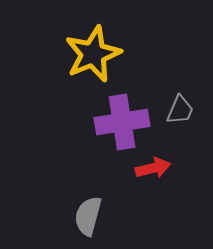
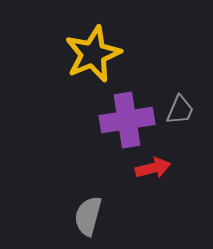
purple cross: moved 5 px right, 2 px up
